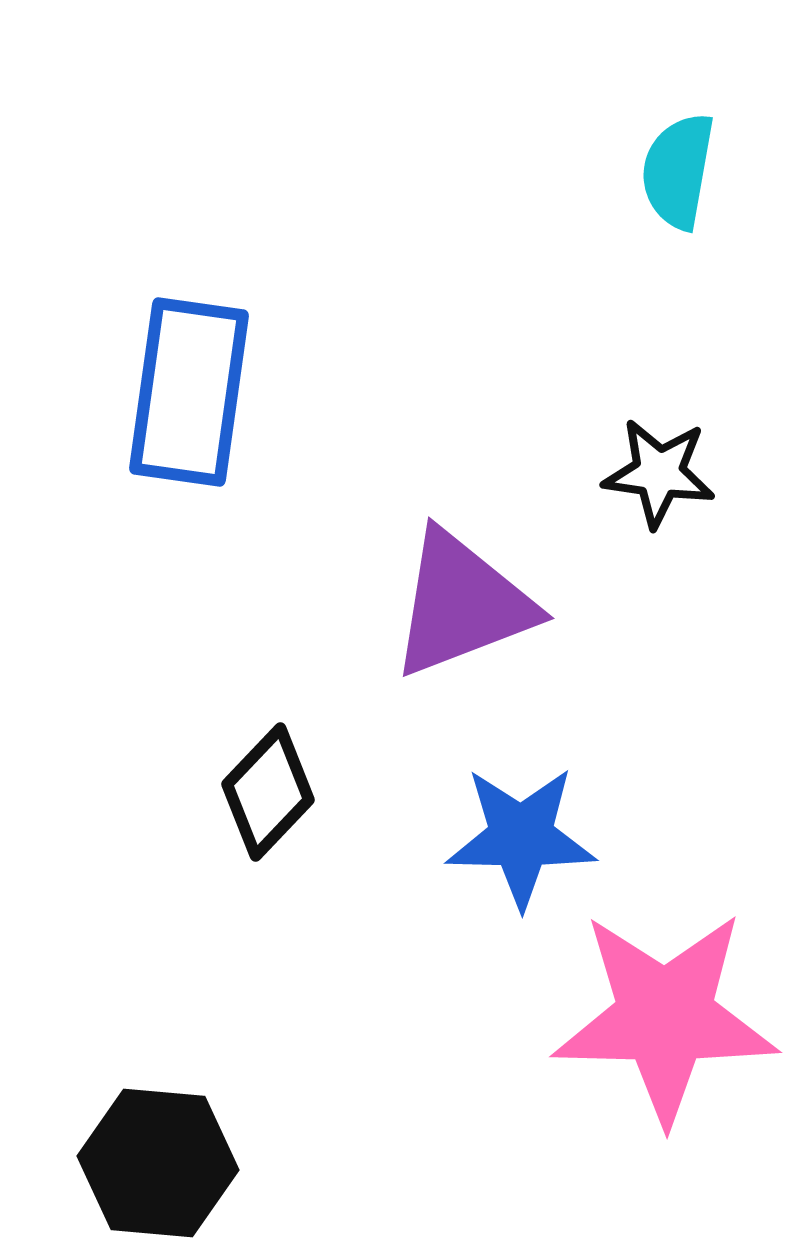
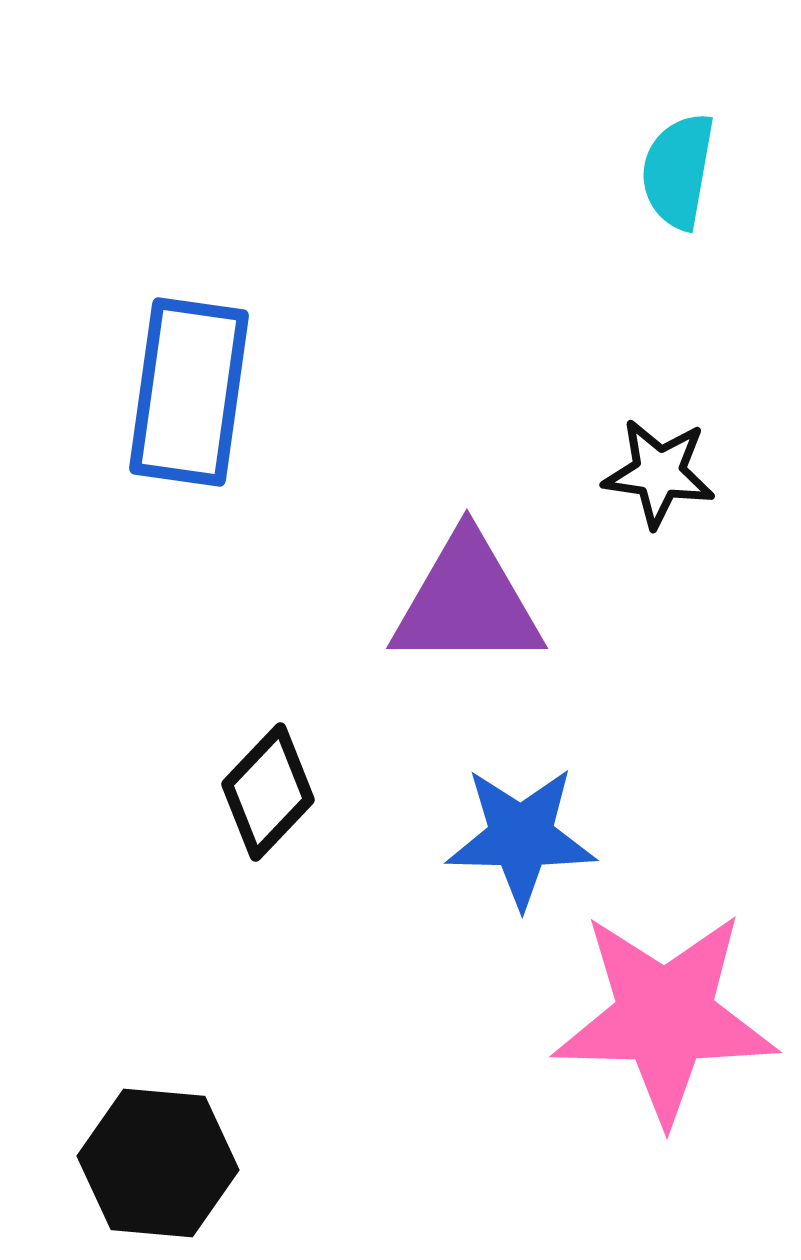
purple triangle: moved 5 px right, 2 px up; rotated 21 degrees clockwise
